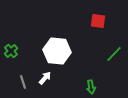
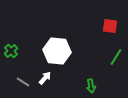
red square: moved 12 px right, 5 px down
green line: moved 2 px right, 3 px down; rotated 12 degrees counterclockwise
gray line: rotated 40 degrees counterclockwise
green arrow: moved 1 px up
